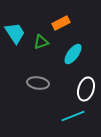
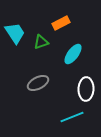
gray ellipse: rotated 35 degrees counterclockwise
white ellipse: rotated 15 degrees counterclockwise
cyan line: moved 1 px left, 1 px down
